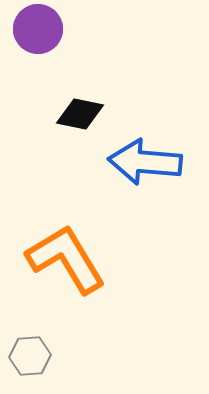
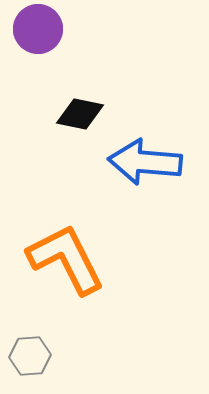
orange L-shape: rotated 4 degrees clockwise
